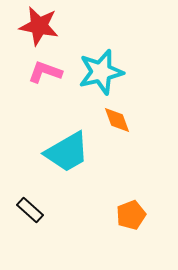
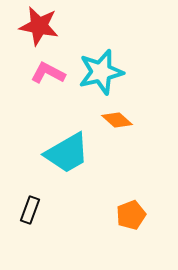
pink L-shape: moved 3 px right, 1 px down; rotated 8 degrees clockwise
orange diamond: rotated 28 degrees counterclockwise
cyan trapezoid: moved 1 px down
black rectangle: rotated 68 degrees clockwise
